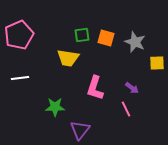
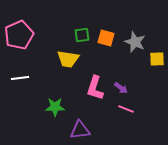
yellow trapezoid: moved 1 px down
yellow square: moved 4 px up
purple arrow: moved 11 px left
pink line: rotated 42 degrees counterclockwise
purple triangle: rotated 45 degrees clockwise
